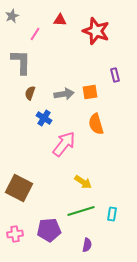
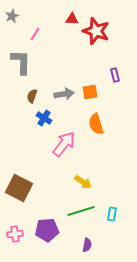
red triangle: moved 12 px right, 1 px up
brown semicircle: moved 2 px right, 3 px down
purple pentagon: moved 2 px left
